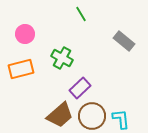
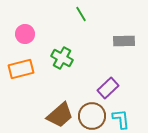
gray rectangle: rotated 40 degrees counterclockwise
purple rectangle: moved 28 px right
